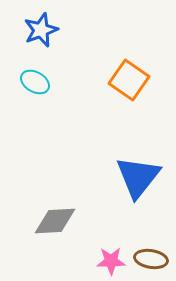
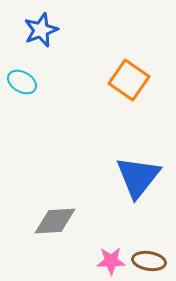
cyan ellipse: moved 13 px left
brown ellipse: moved 2 px left, 2 px down
